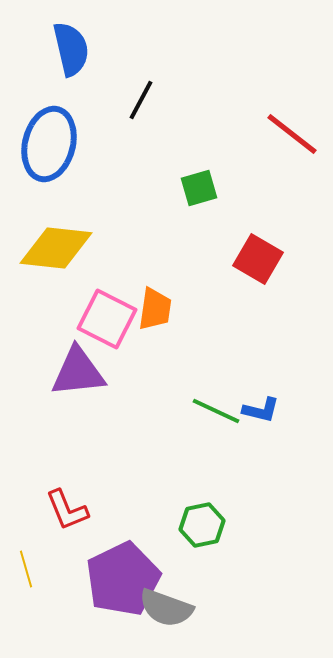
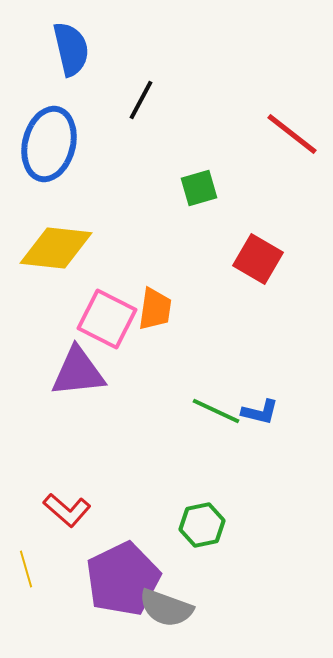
blue L-shape: moved 1 px left, 2 px down
red L-shape: rotated 27 degrees counterclockwise
